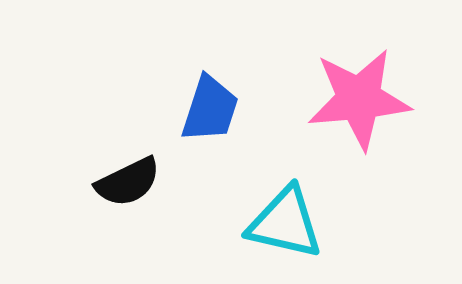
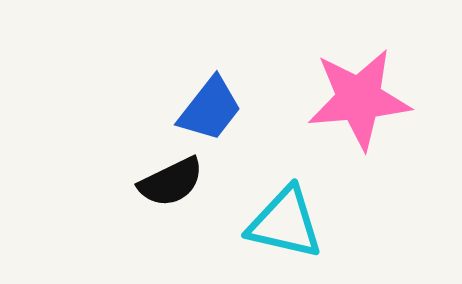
blue trapezoid: rotated 20 degrees clockwise
black semicircle: moved 43 px right
